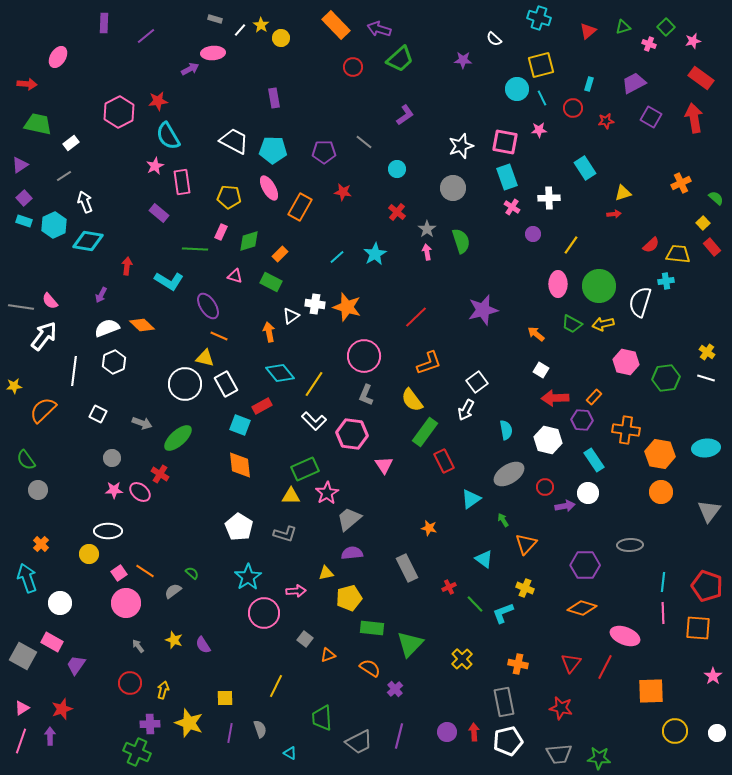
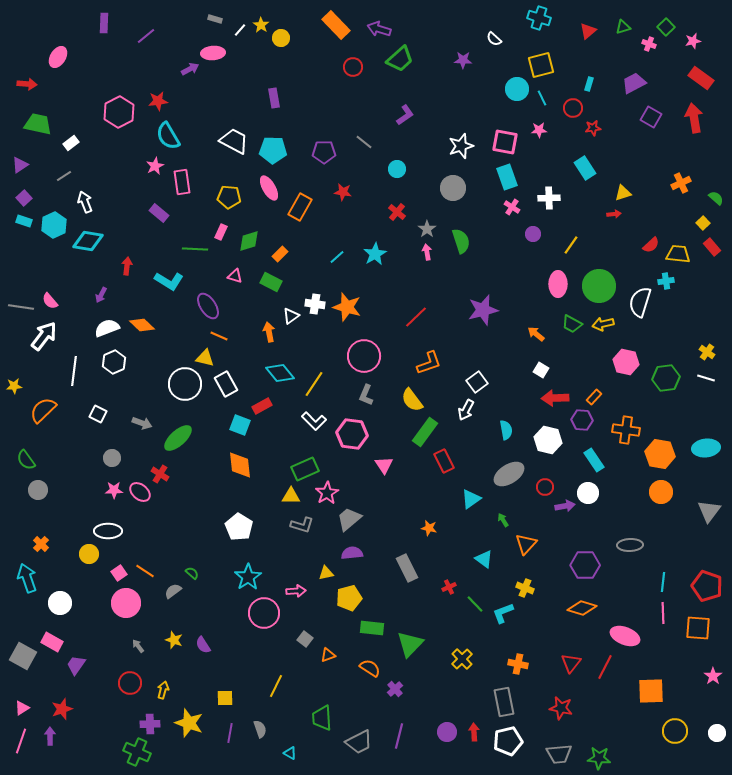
red star at (606, 121): moved 13 px left, 7 px down
gray L-shape at (285, 534): moved 17 px right, 9 px up
